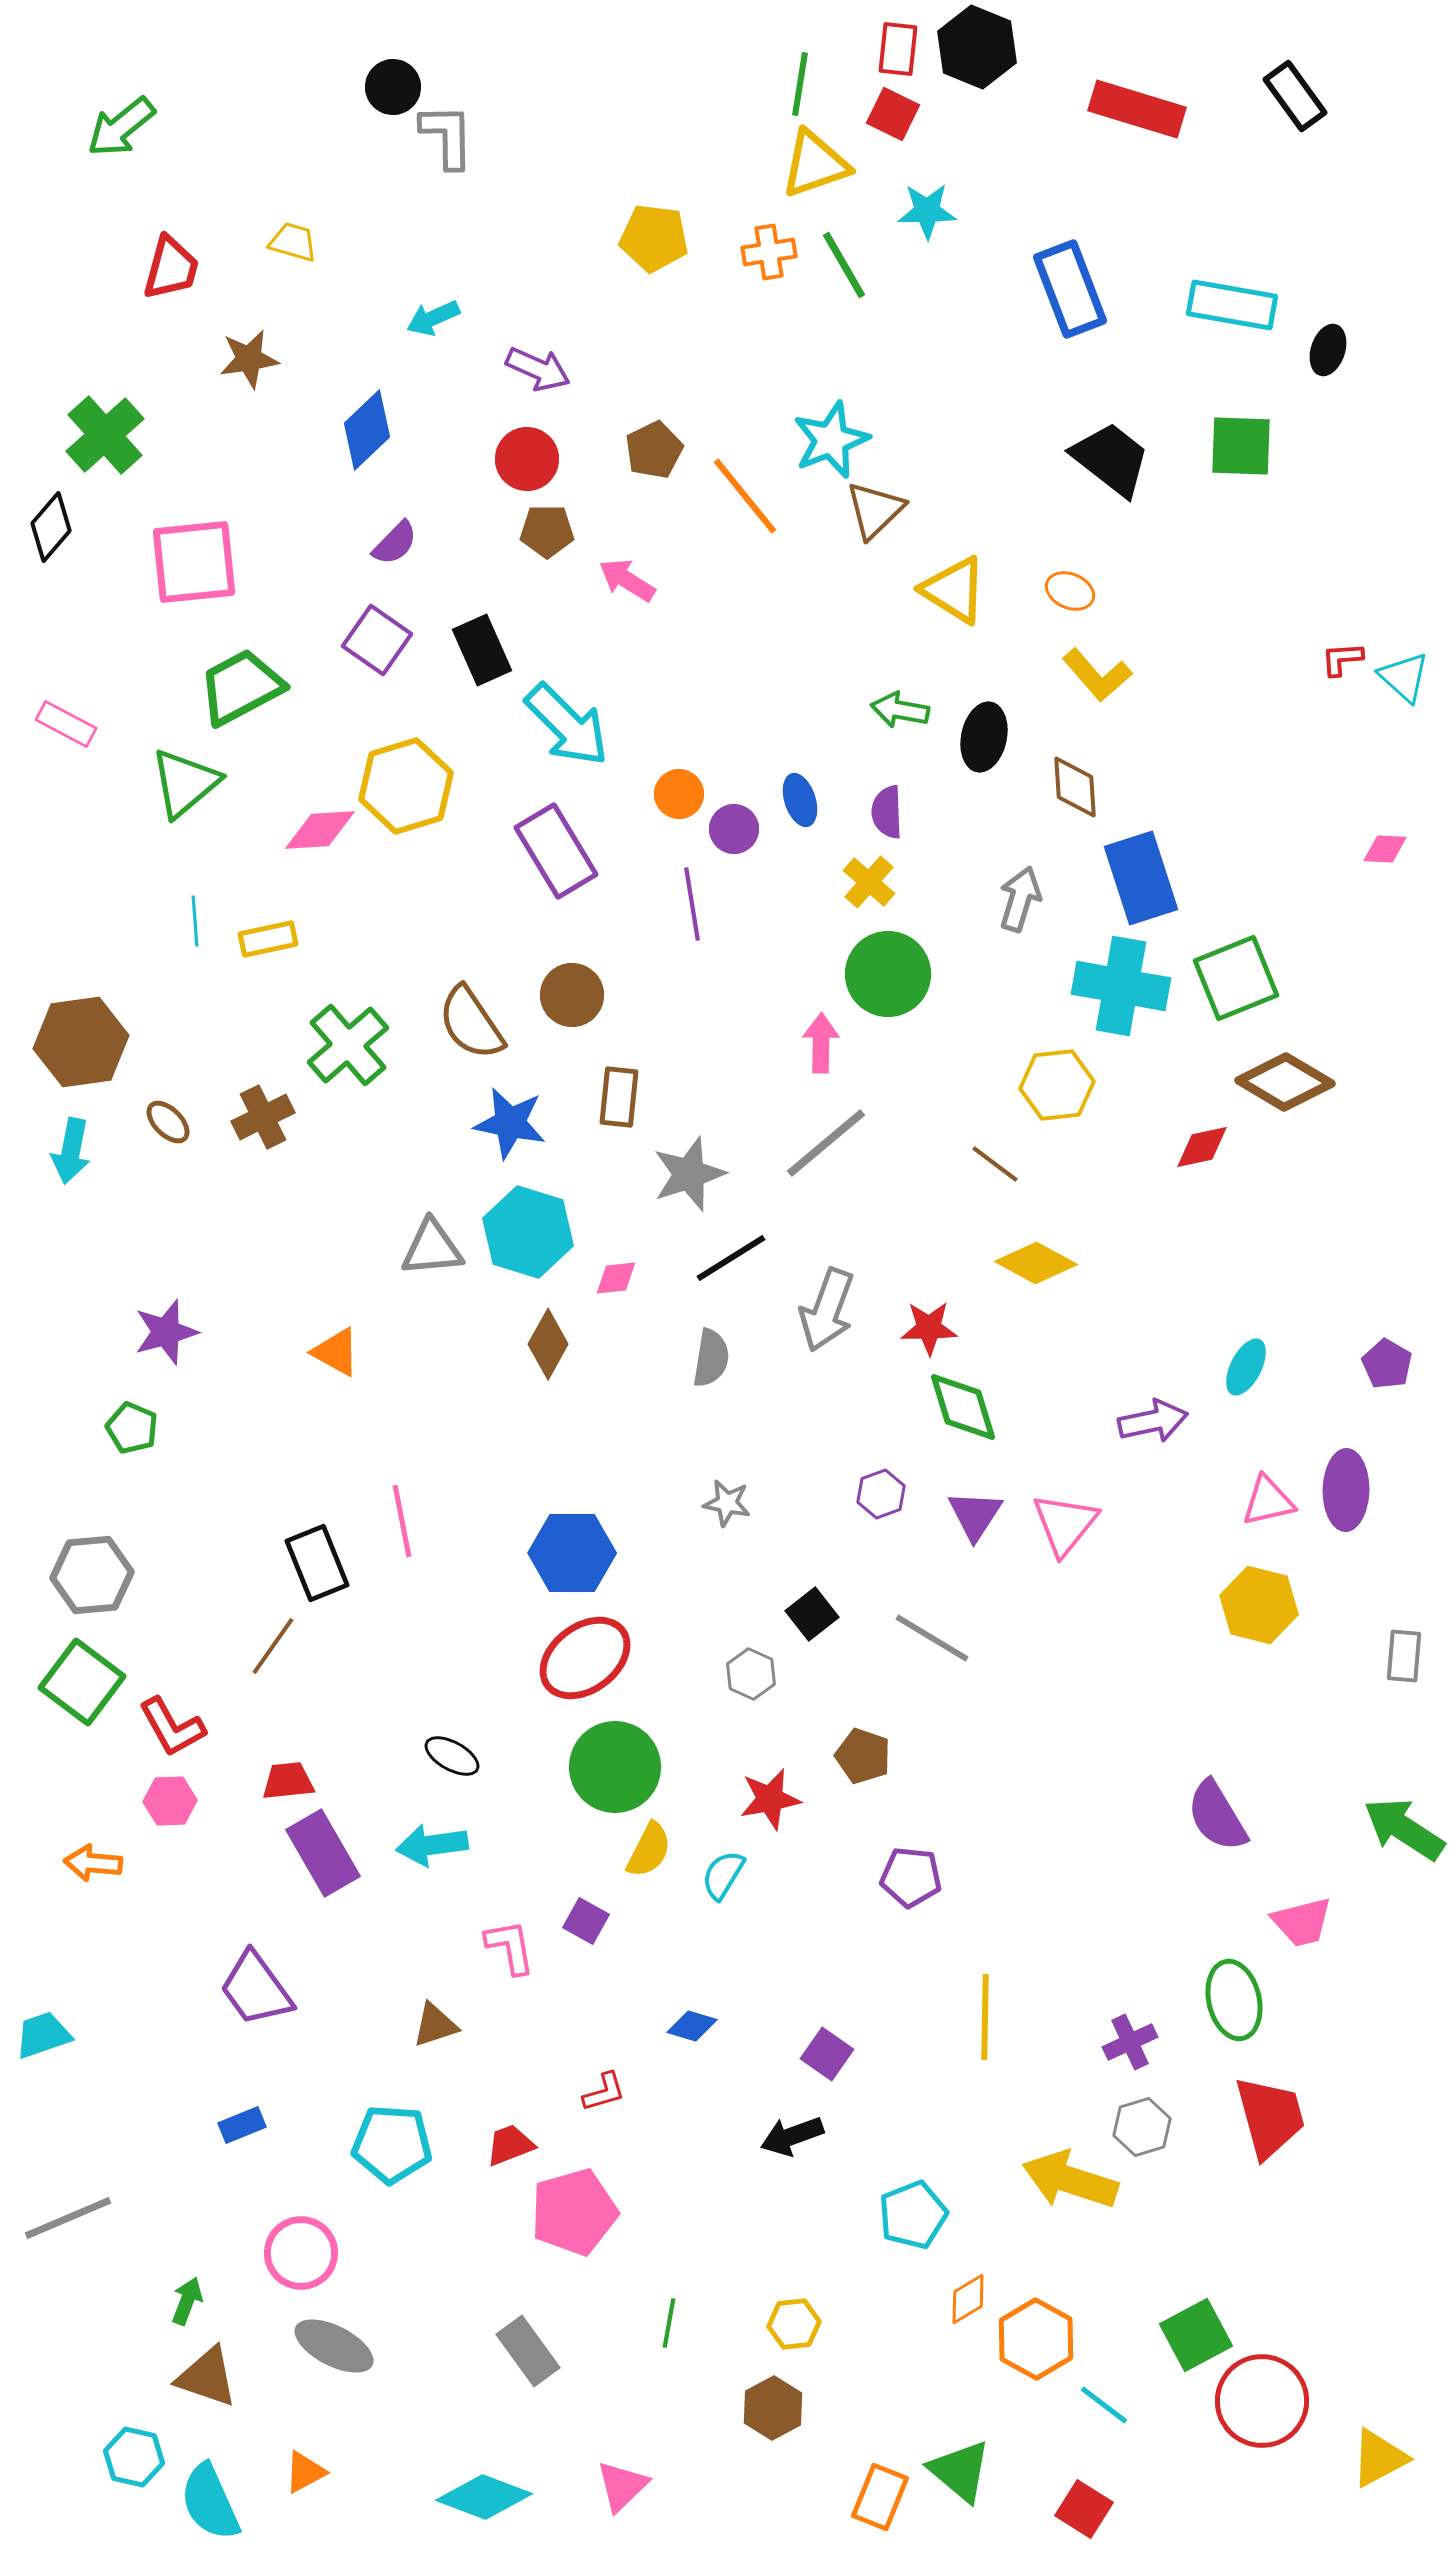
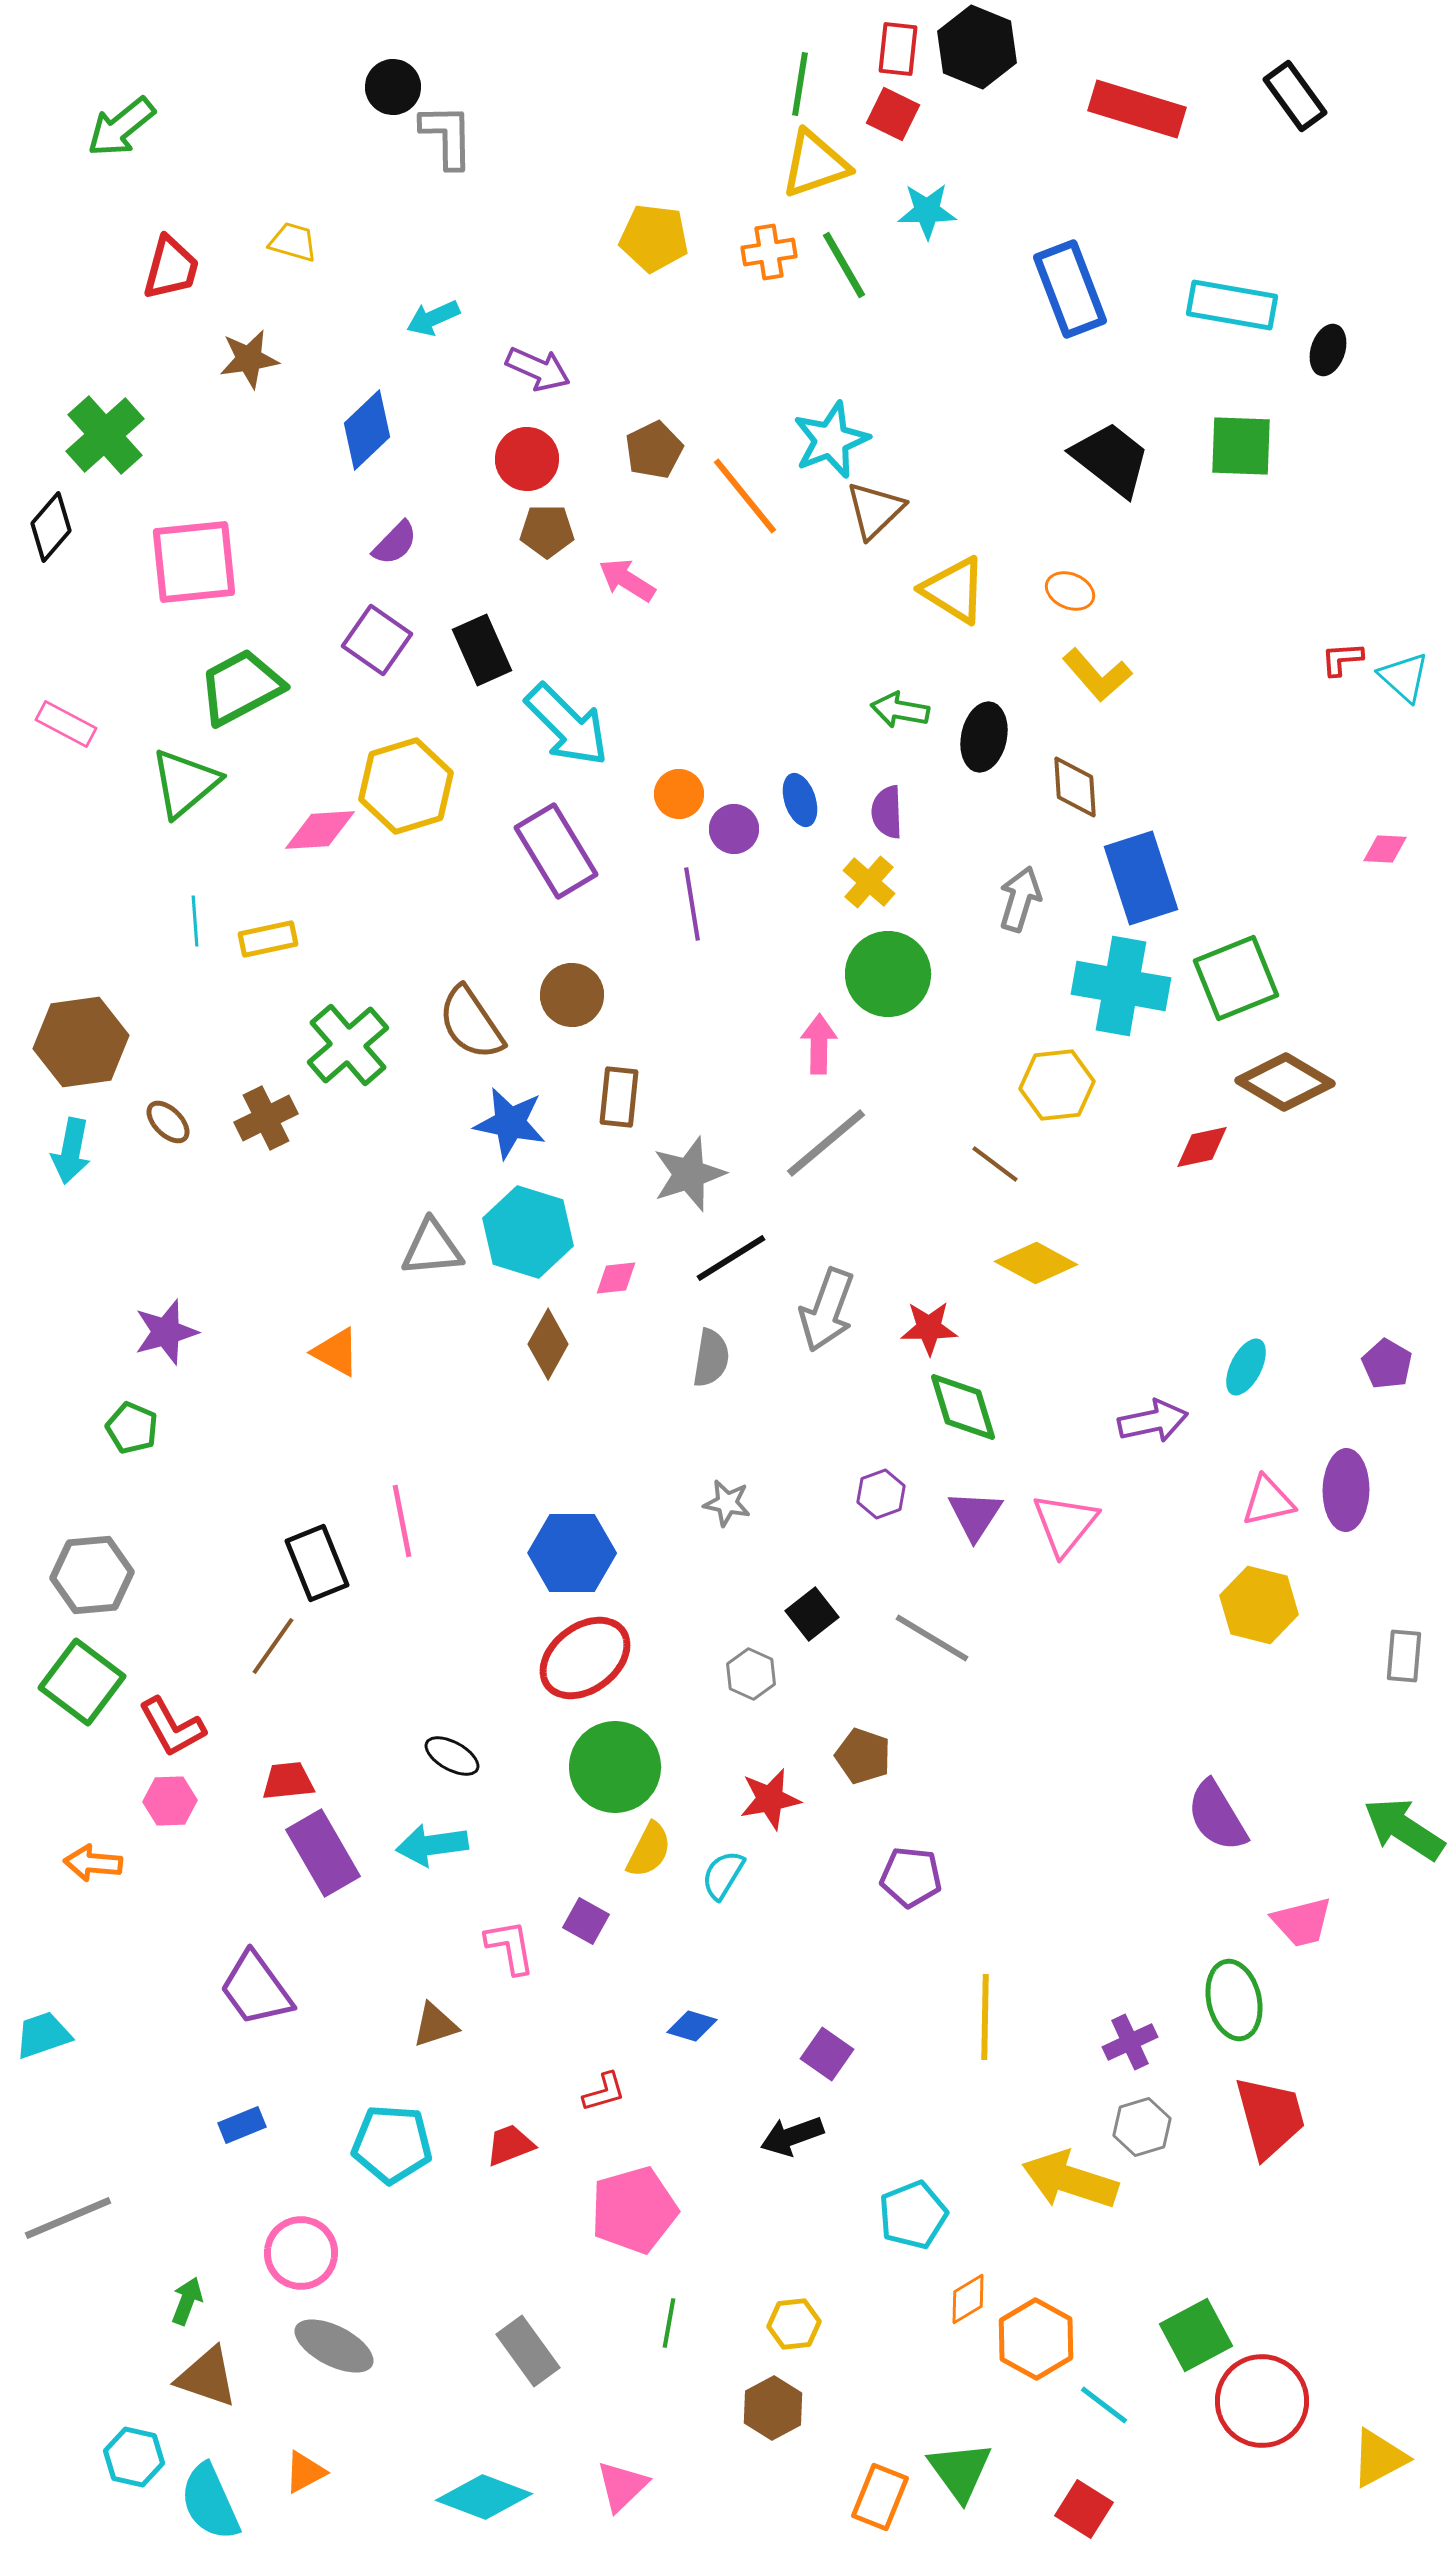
pink arrow at (821, 1043): moved 2 px left, 1 px down
brown cross at (263, 1117): moved 3 px right, 1 px down
pink pentagon at (574, 2212): moved 60 px right, 2 px up
green triangle at (960, 2471): rotated 14 degrees clockwise
